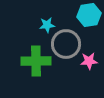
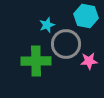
cyan hexagon: moved 3 px left, 1 px down; rotated 20 degrees clockwise
cyan star: rotated 14 degrees counterclockwise
